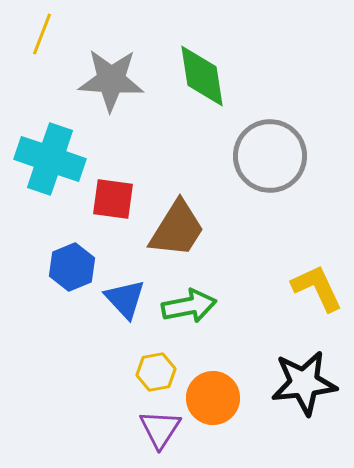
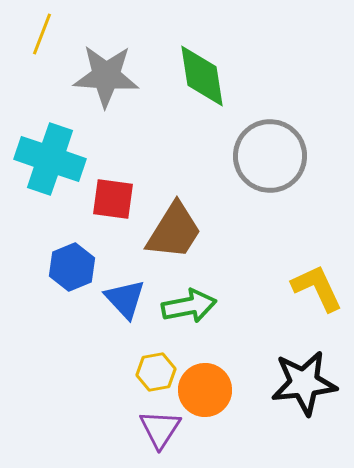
gray star: moved 5 px left, 4 px up
brown trapezoid: moved 3 px left, 2 px down
orange circle: moved 8 px left, 8 px up
